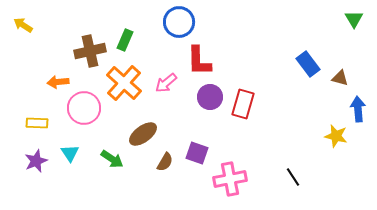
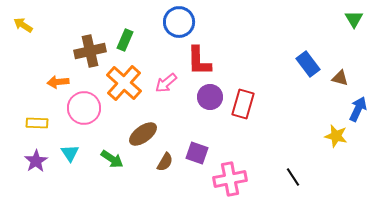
blue arrow: rotated 30 degrees clockwise
purple star: rotated 10 degrees counterclockwise
